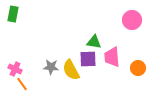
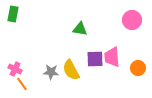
green triangle: moved 14 px left, 13 px up
purple square: moved 7 px right
gray star: moved 5 px down
